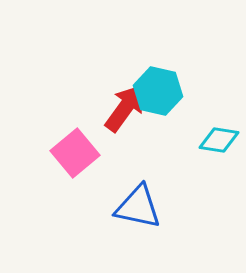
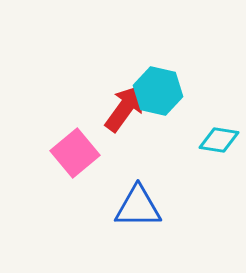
blue triangle: rotated 12 degrees counterclockwise
